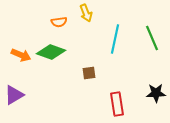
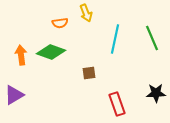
orange semicircle: moved 1 px right, 1 px down
orange arrow: rotated 120 degrees counterclockwise
red rectangle: rotated 10 degrees counterclockwise
